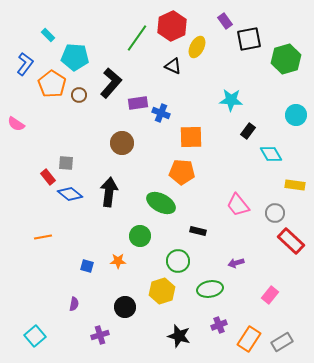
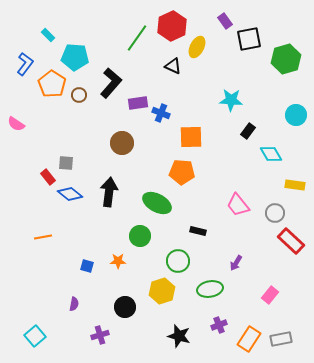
green ellipse at (161, 203): moved 4 px left
purple arrow at (236, 263): rotated 42 degrees counterclockwise
gray rectangle at (282, 342): moved 1 px left, 3 px up; rotated 20 degrees clockwise
